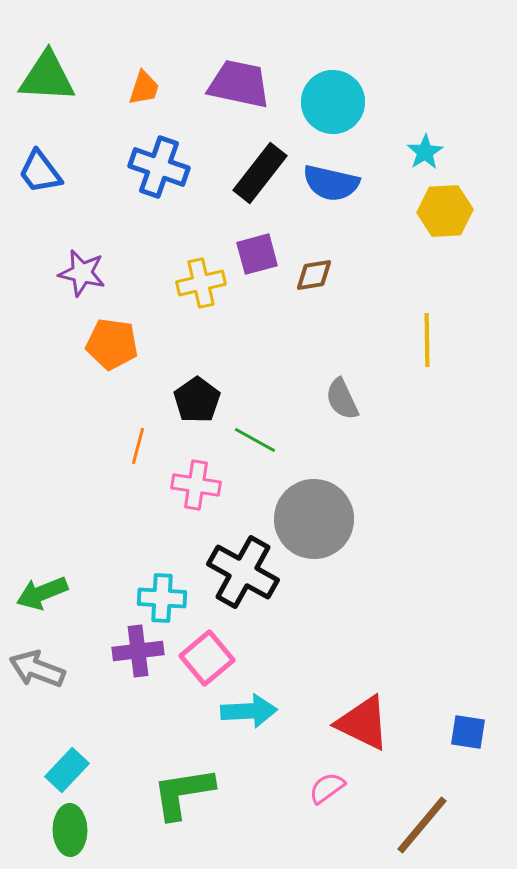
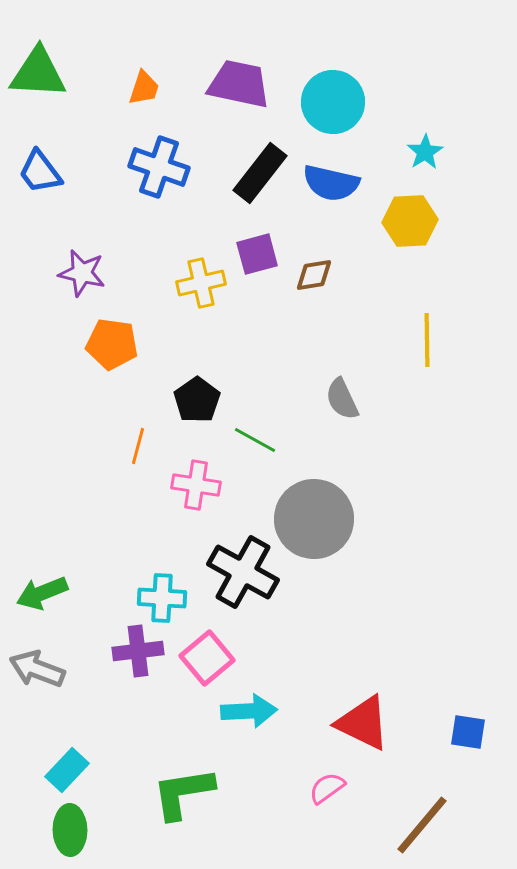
green triangle: moved 9 px left, 4 px up
yellow hexagon: moved 35 px left, 10 px down
